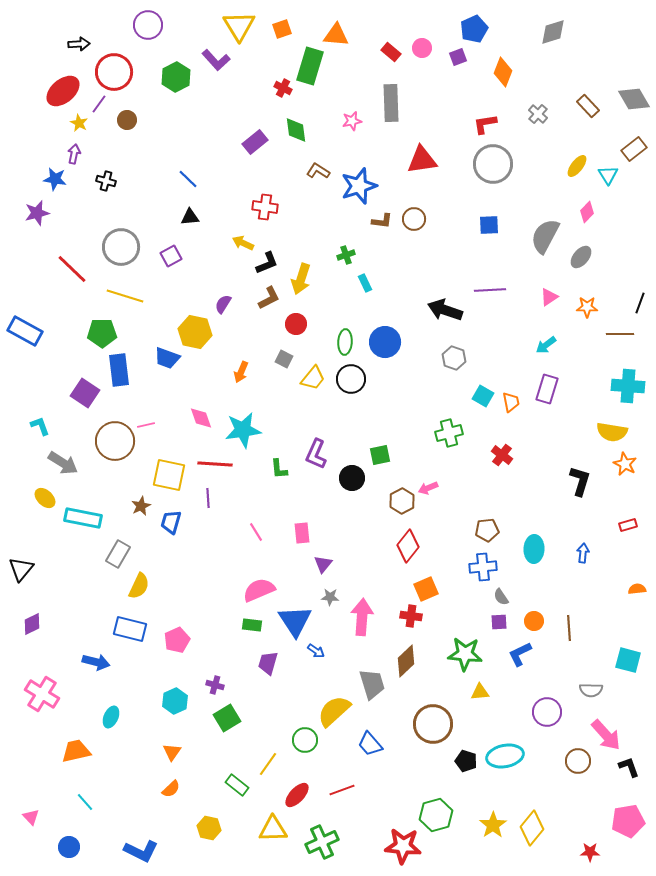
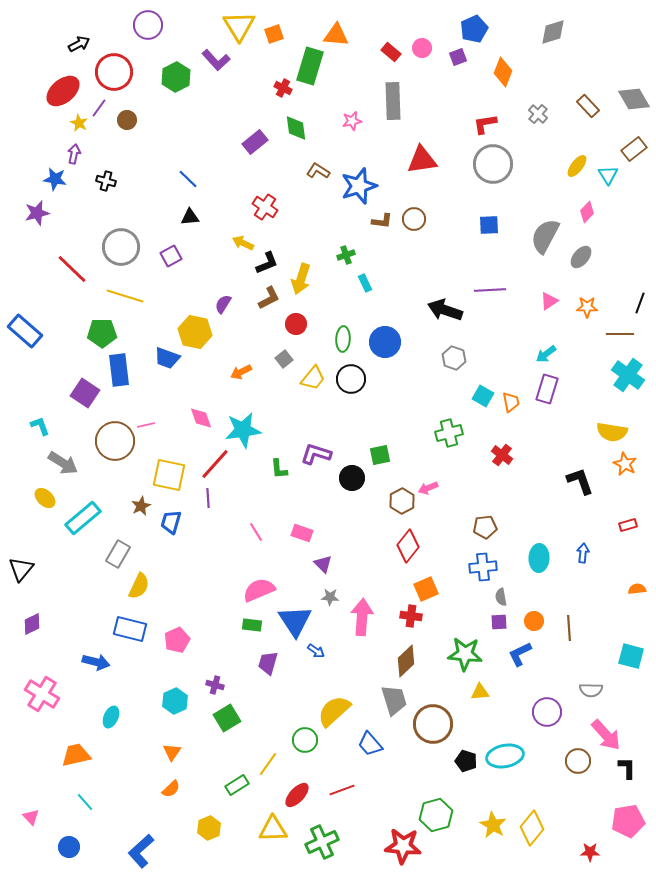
orange square at (282, 29): moved 8 px left, 5 px down
black arrow at (79, 44): rotated 25 degrees counterclockwise
gray rectangle at (391, 103): moved 2 px right, 2 px up
purple line at (99, 104): moved 4 px down
green diamond at (296, 130): moved 2 px up
red cross at (265, 207): rotated 25 degrees clockwise
pink triangle at (549, 297): moved 4 px down
blue rectangle at (25, 331): rotated 12 degrees clockwise
green ellipse at (345, 342): moved 2 px left, 3 px up
cyan arrow at (546, 345): moved 9 px down
gray square at (284, 359): rotated 24 degrees clockwise
orange arrow at (241, 372): rotated 40 degrees clockwise
cyan cross at (628, 386): moved 11 px up; rotated 32 degrees clockwise
purple L-shape at (316, 454): rotated 84 degrees clockwise
red line at (215, 464): rotated 52 degrees counterclockwise
black L-shape at (580, 481): rotated 36 degrees counterclockwise
cyan rectangle at (83, 518): rotated 51 degrees counterclockwise
brown pentagon at (487, 530): moved 2 px left, 3 px up
pink rectangle at (302, 533): rotated 65 degrees counterclockwise
cyan ellipse at (534, 549): moved 5 px right, 9 px down
purple triangle at (323, 564): rotated 24 degrees counterclockwise
gray semicircle at (501, 597): rotated 24 degrees clockwise
cyan square at (628, 660): moved 3 px right, 4 px up
gray trapezoid at (372, 684): moved 22 px right, 16 px down
orange trapezoid at (76, 751): moved 4 px down
black L-shape at (629, 767): moved 2 px left, 1 px down; rotated 20 degrees clockwise
green rectangle at (237, 785): rotated 70 degrees counterclockwise
yellow star at (493, 825): rotated 8 degrees counterclockwise
yellow hexagon at (209, 828): rotated 25 degrees clockwise
blue L-shape at (141, 851): rotated 112 degrees clockwise
